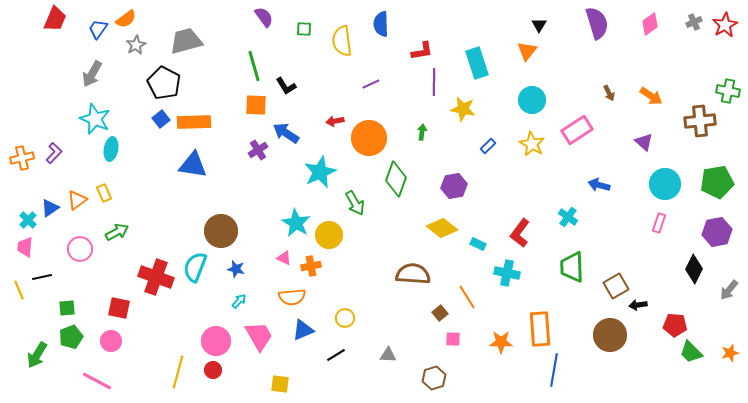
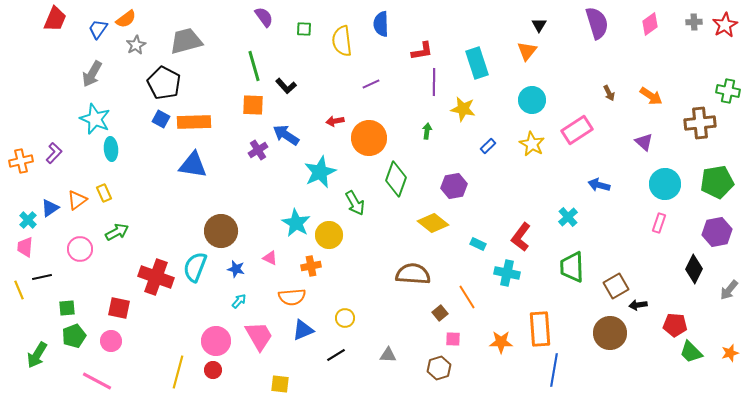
gray cross at (694, 22): rotated 21 degrees clockwise
black L-shape at (286, 86): rotated 10 degrees counterclockwise
orange square at (256, 105): moved 3 px left
blue square at (161, 119): rotated 24 degrees counterclockwise
brown cross at (700, 121): moved 2 px down
green arrow at (422, 132): moved 5 px right, 1 px up
blue arrow at (286, 133): moved 2 px down
cyan ellipse at (111, 149): rotated 15 degrees counterclockwise
orange cross at (22, 158): moved 1 px left, 3 px down
cyan cross at (568, 217): rotated 12 degrees clockwise
yellow diamond at (442, 228): moved 9 px left, 5 px up
red L-shape at (520, 233): moved 1 px right, 4 px down
pink triangle at (284, 258): moved 14 px left
brown circle at (610, 335): moved 2 px up
green pentagon at (71, 337): moved 3 px right, 1 px up
brown hexagon at (434, 378): moved 5 px right, 10 px up
